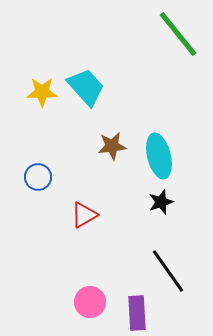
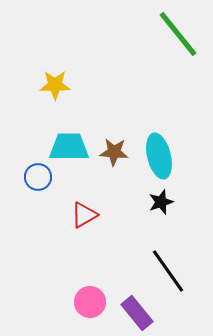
cyan trapezoid: moved 17 px left, 60 px down; rotated 48 degrees counterclockwise
yellow star: moved 13 px right, 7 px up
brown star: moved 2 px right, 6 px down; rotated 12 degrees clockwise
purple rectangle: rotated 36 degrees counterclockwise
